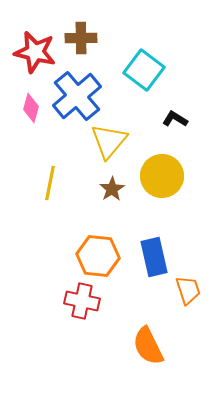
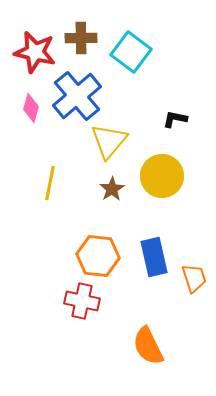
cyan square: moved 13 px left, 18 px up
black L-shape: rotated 20 degrees counterclockwise
orange trapezoid: moved 6 px right, 12 px up
